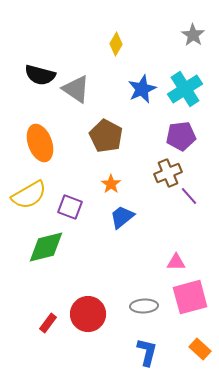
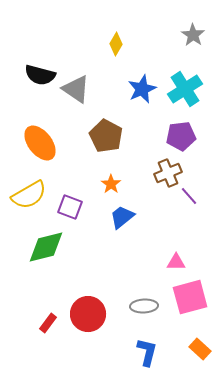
orange ellipse: rotated 18 degrees counterclockwise
